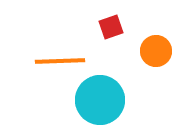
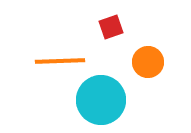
orange circle: moved 8 px left, 11 px down
cyan circle: moved 1 px right
